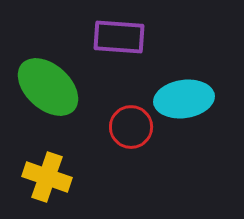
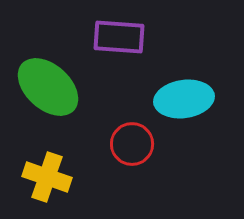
red circle: moved 1 px right, 17 px down
